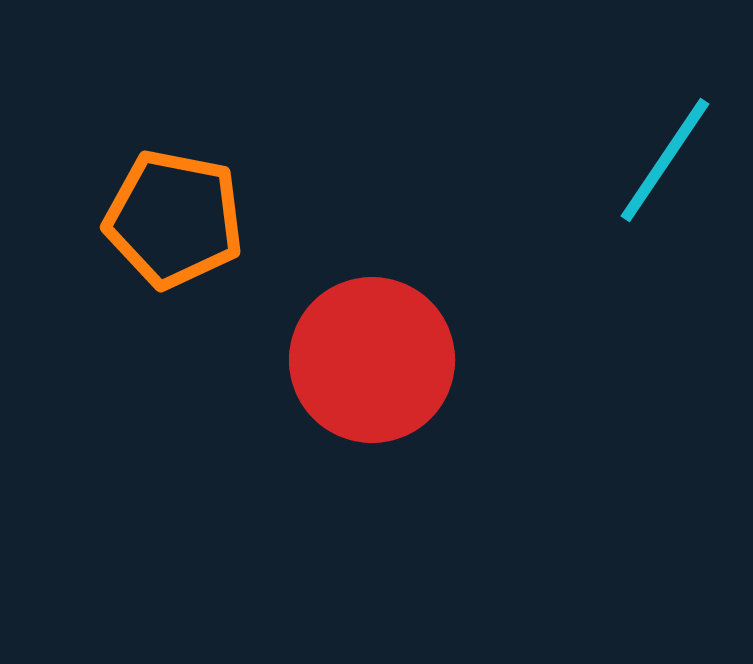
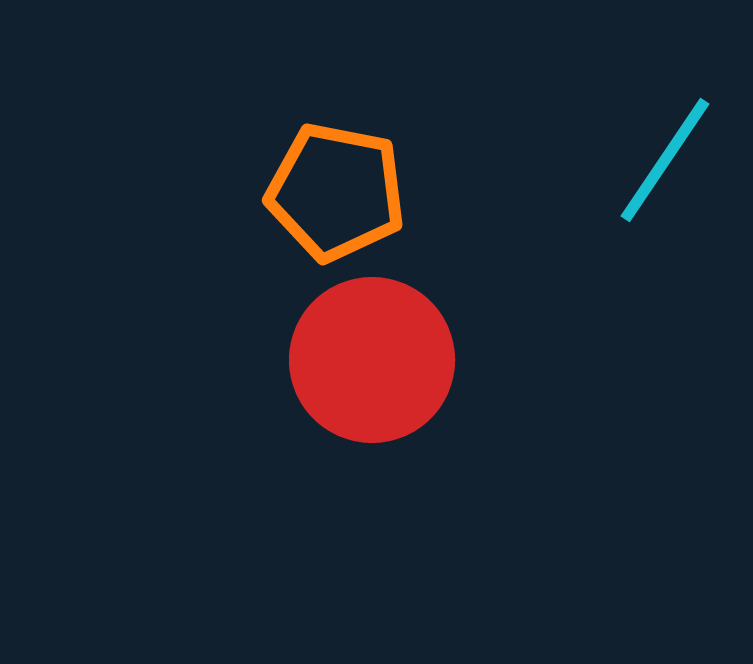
orange pentagon: moved 162 px right, 27 px up
